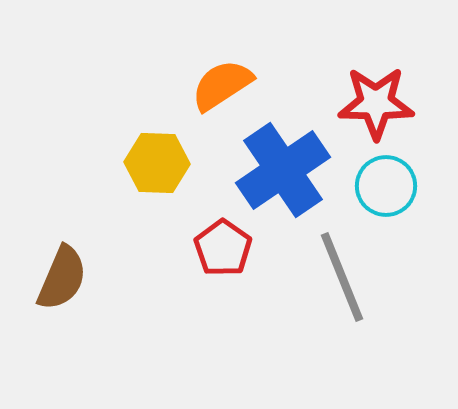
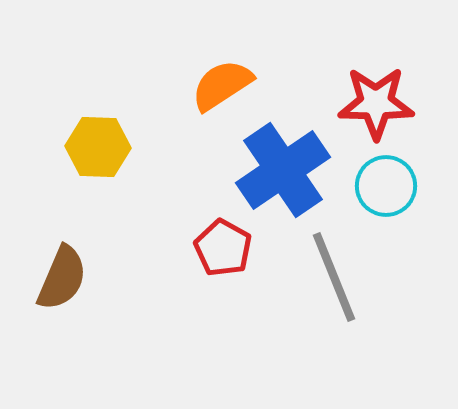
yellow hexagon: moved 59 px left, 16 px up
red pentagon: rotated 6 degrees counterclockwise
gray line: moved 8 px left
